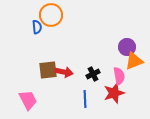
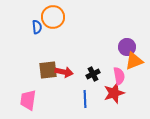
orange circle: moved 2 px right, 2 px down
pink trapezoid: rotated 145 degrees counterclockwise
